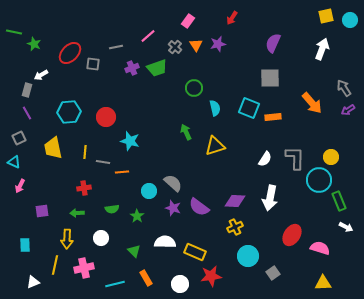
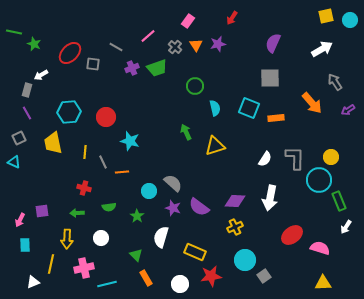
gray line at (116, 47): rotated 40 degrees clockwise
white arrow at (322, 49): rotated 40 degrees clockwise
green circle at (194, 88): moved 1 px right, 2 px up
gray arrow at (344, 88): moved 9 px left, 6 px up
orange rectangle at (273, 117): moved 3 px right, 1 px down
yellow trapezoid at (53, 148): moved 5 px up
gray line at (103, 162): rotated 56 degrees clockwise
pink arrow at (20, 186): moved 34 px down
red cross at (84, 188): rotated 24 degrees clockwise
green semicircle at (112, 209): moved 3 px left, 2 px up
white arrow at (346, 227): rotated 96 degrees clockwise
red ellipse at (292, 235): rotated 20 degrees clockwise
white semicircle at (165, 242): moved 4 px left, 5 px up; rotated 75 degrees counterclockwise
green triangle at (134, 251): moved 2 px right, 4 px down
cyan circle at (248, 256): moved 3 px left, 4 px down
yellow line at (55, 265): moved 4 px left, 1 px up
gray square at (273, 273): moved 9 px left, 3 px down
cyan line at (115, 284): moved 8 px left
